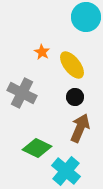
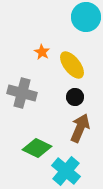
gray cross: rotated 12 degrees counterclockwise
